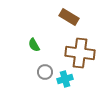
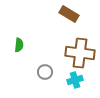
brown rectangle: moved 3 px up
green semicircle: moved 15 px left; rotated 144 degrees counterclockwise
cyan cross: moved 10 px right, 1 px down
